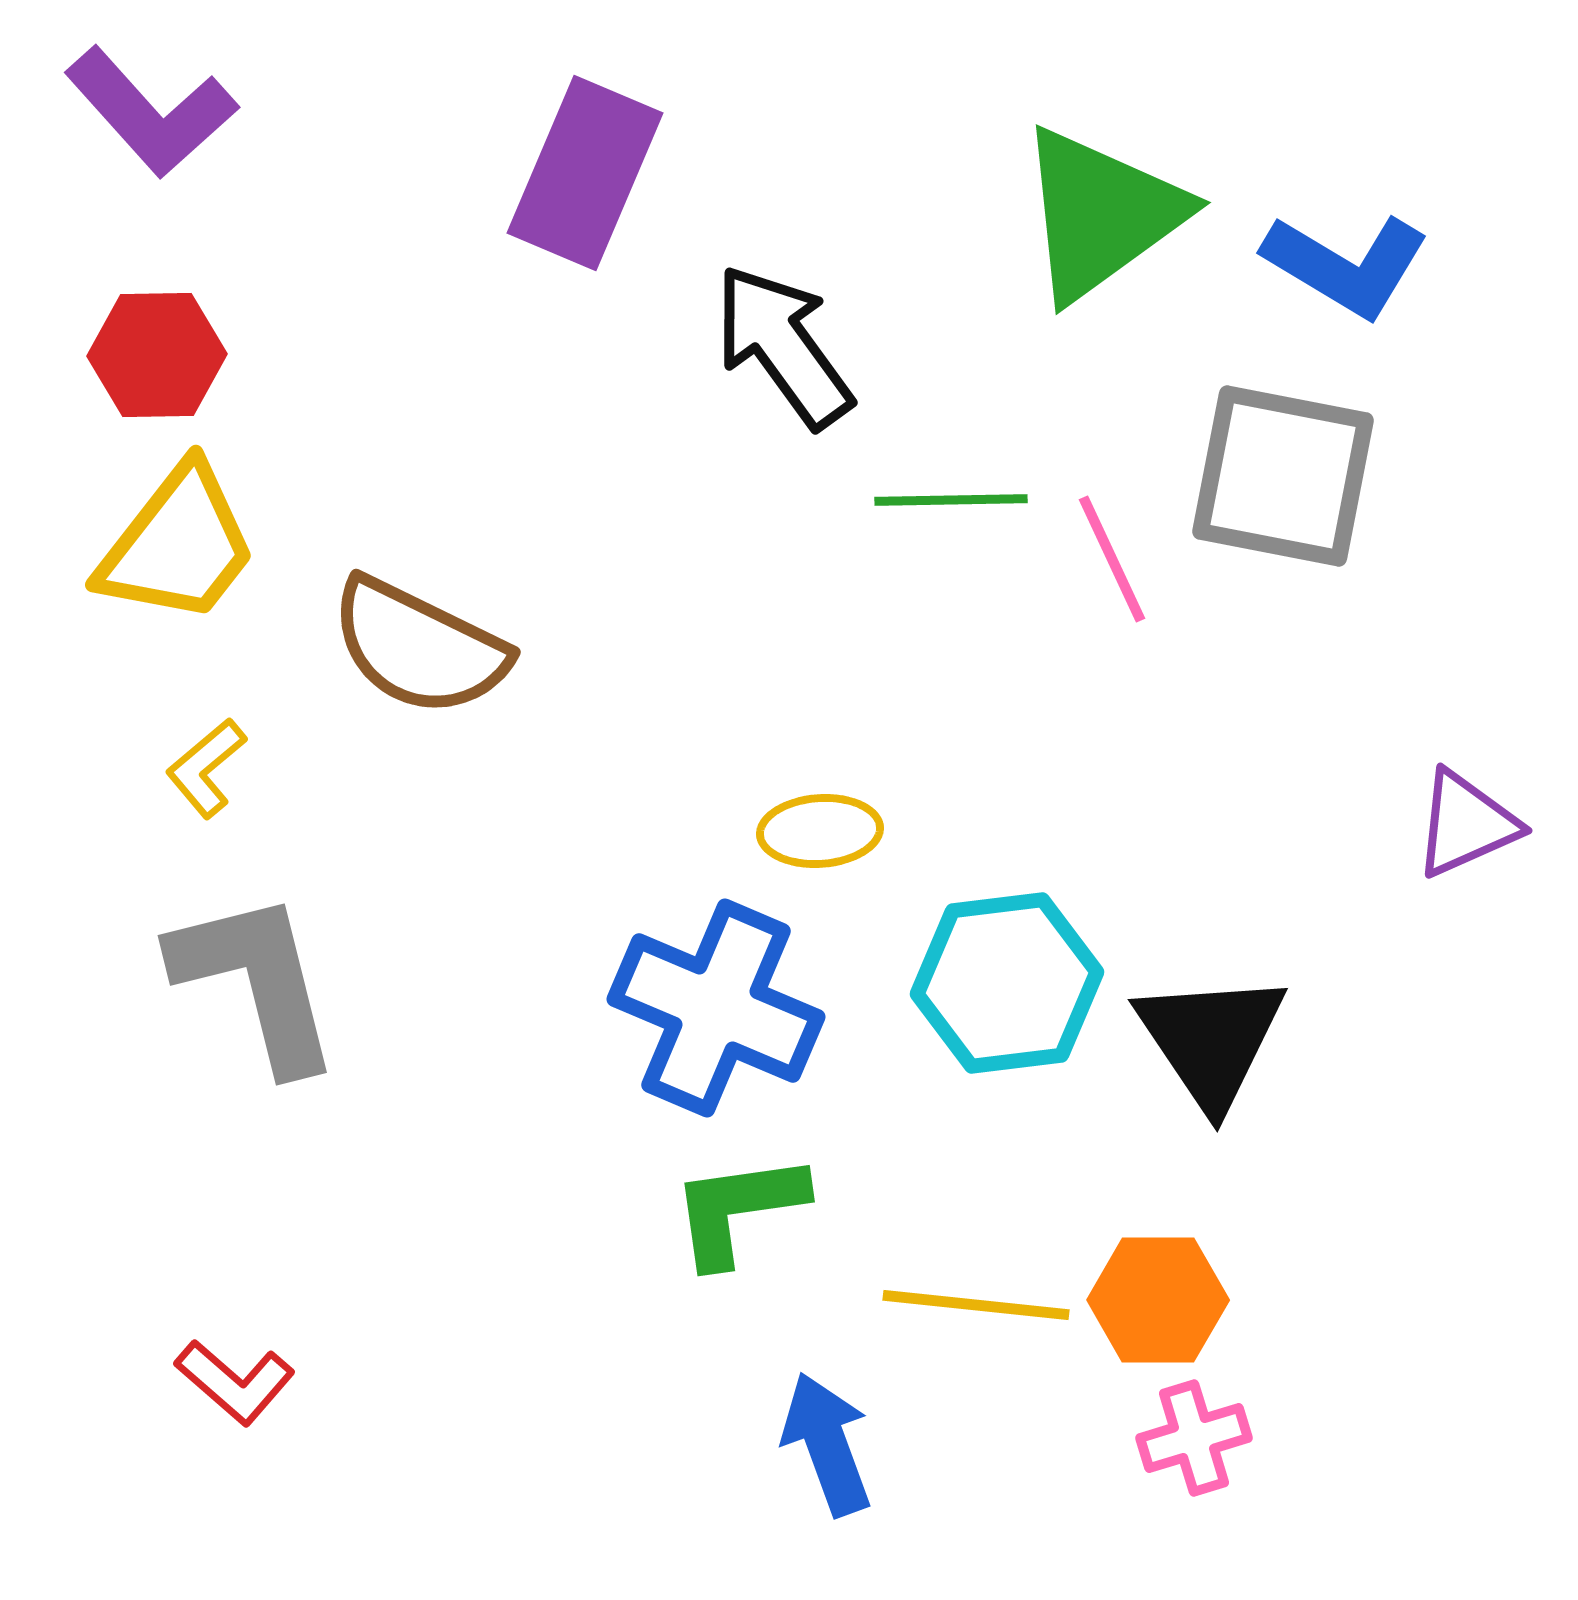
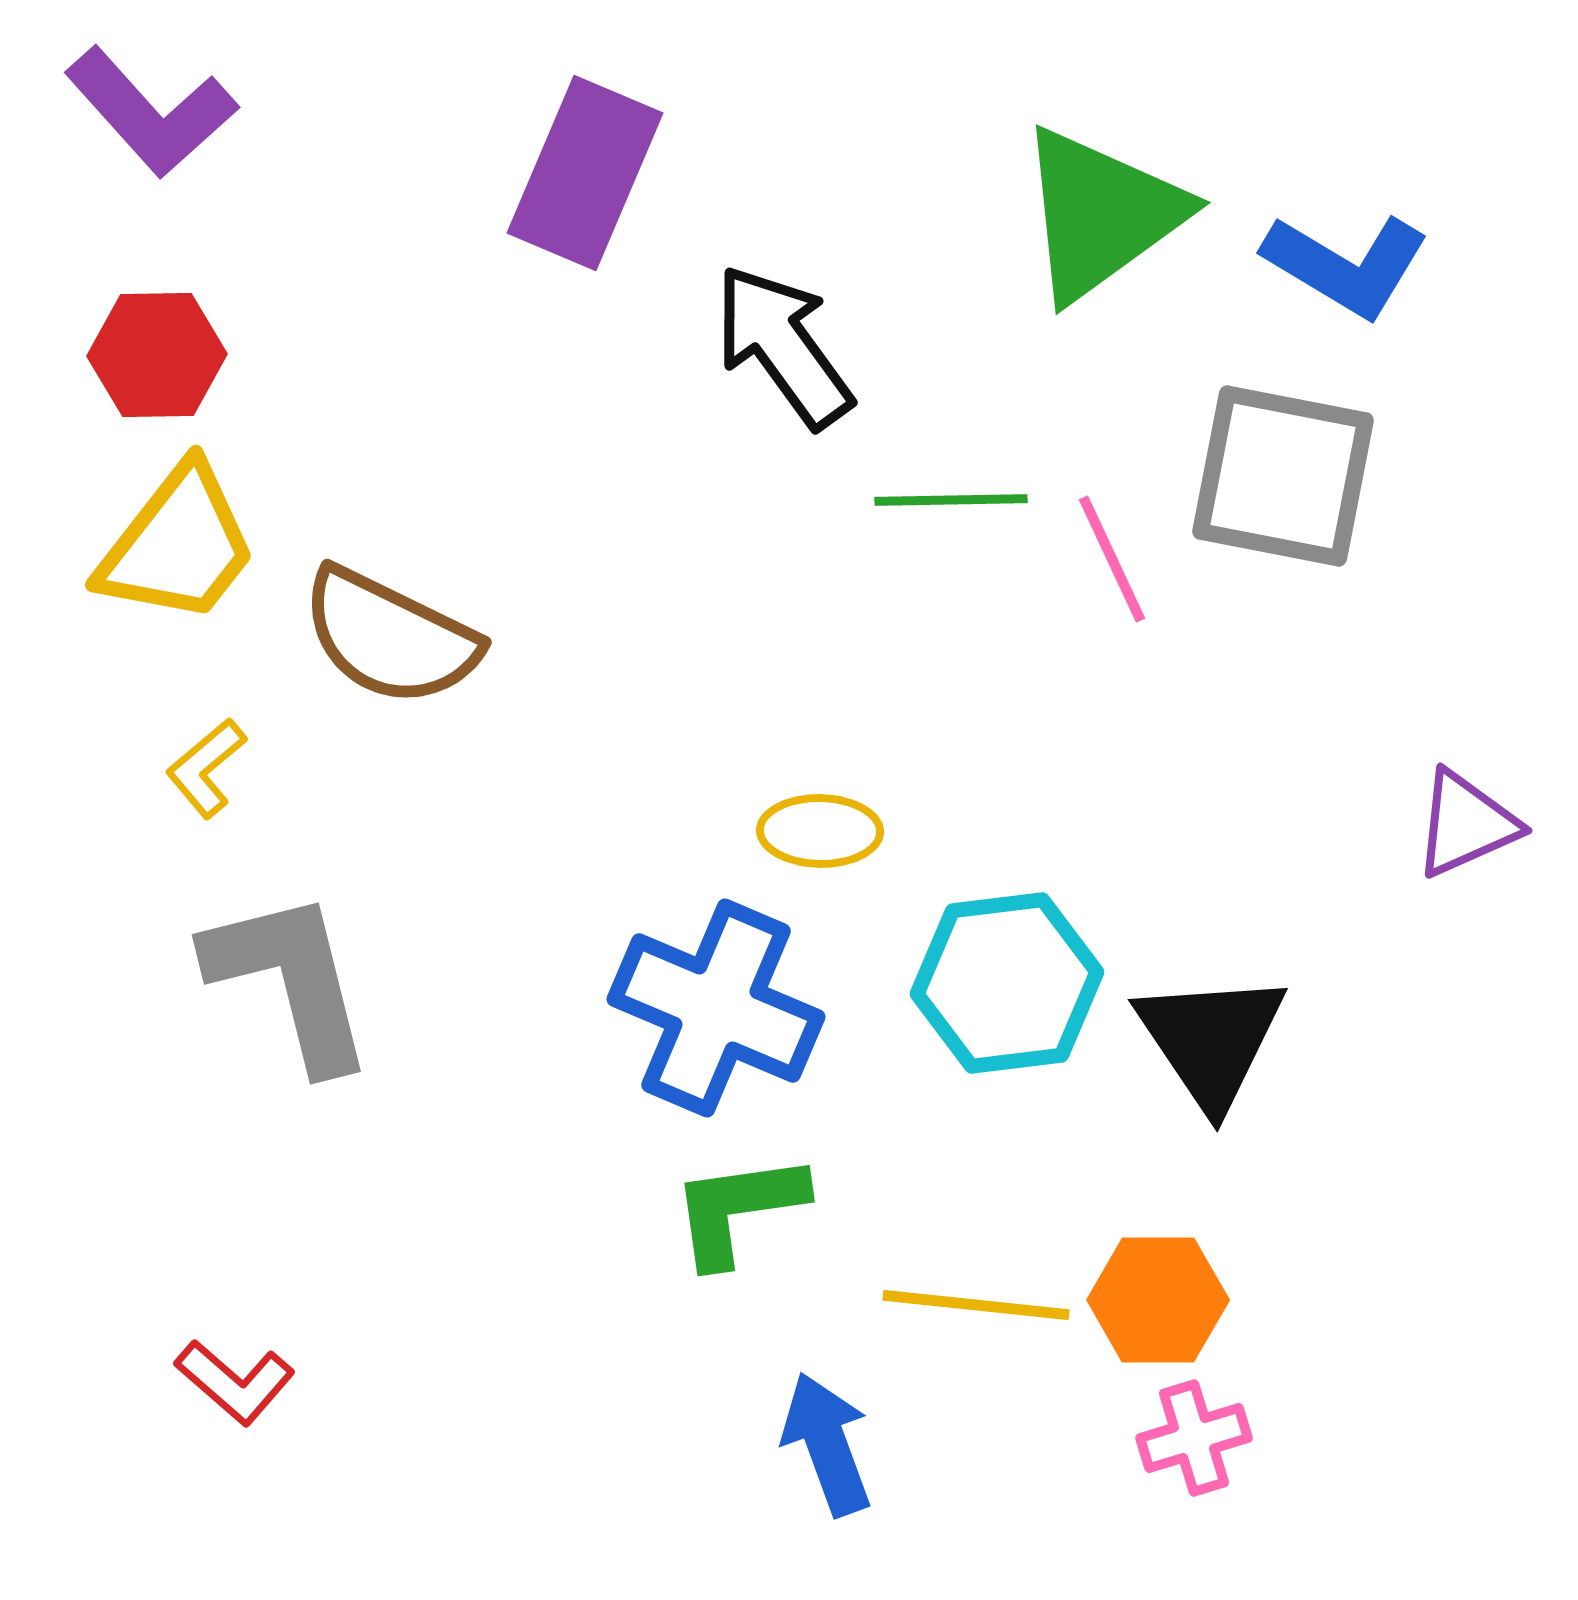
brown semicircle: moved 29 px left, 10 px up
yellow ellipse: rotated 5 degrees clockwise
gray L-shape: moved 34 px right, 1 px up
